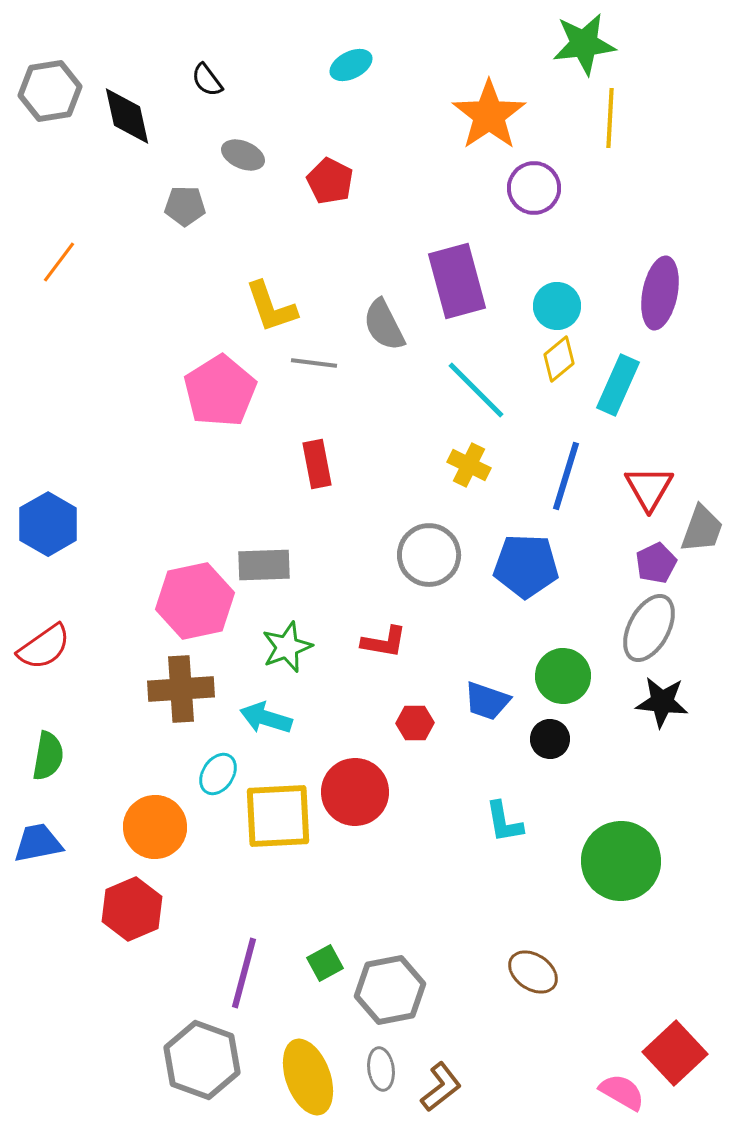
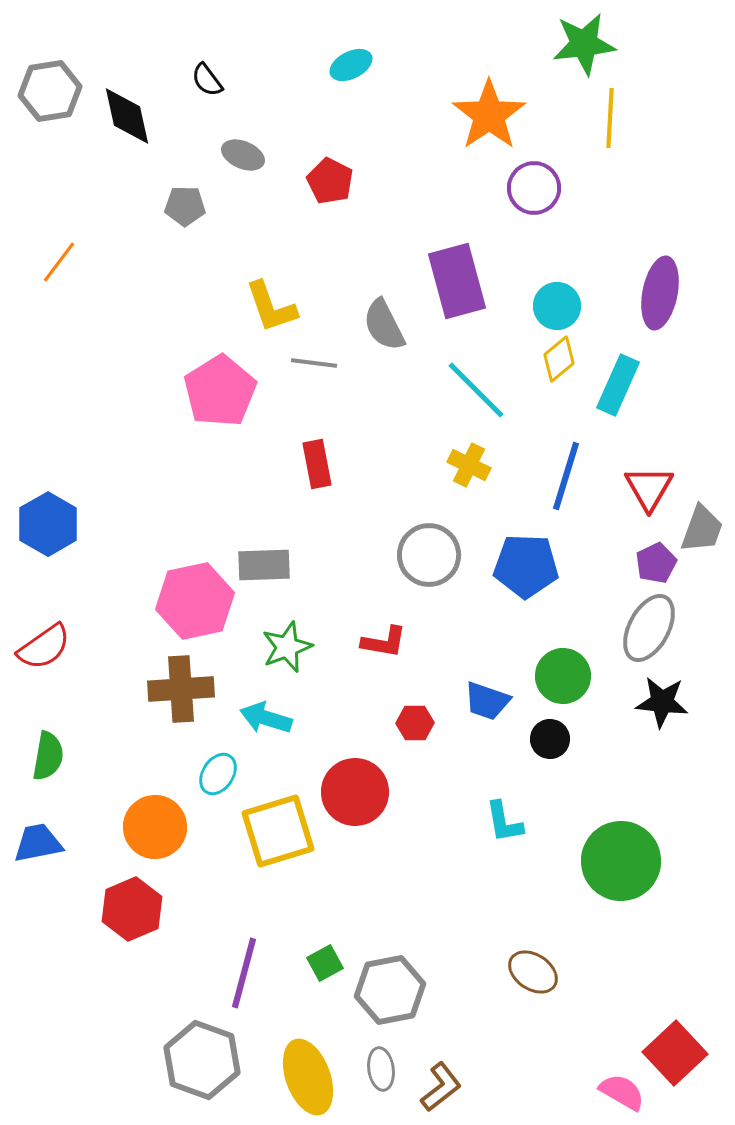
yellow square at (278, 816): moved 15 px down; rotated 14 degrees counterclockwise
